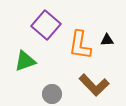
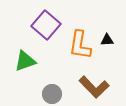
brown L-shape: moved 2 px down
